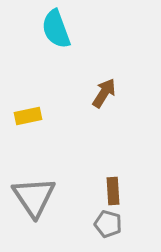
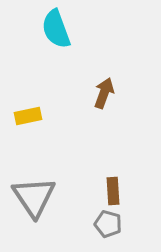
brown arrow: rotated 12 degrees counterclockwise
